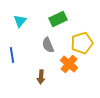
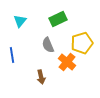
orange cross: moved 2 px left, 2 px up
brown arrow: rotated 16 degrees counterclockwise
